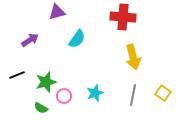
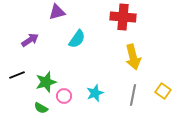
yellow square: moved 2 px up
